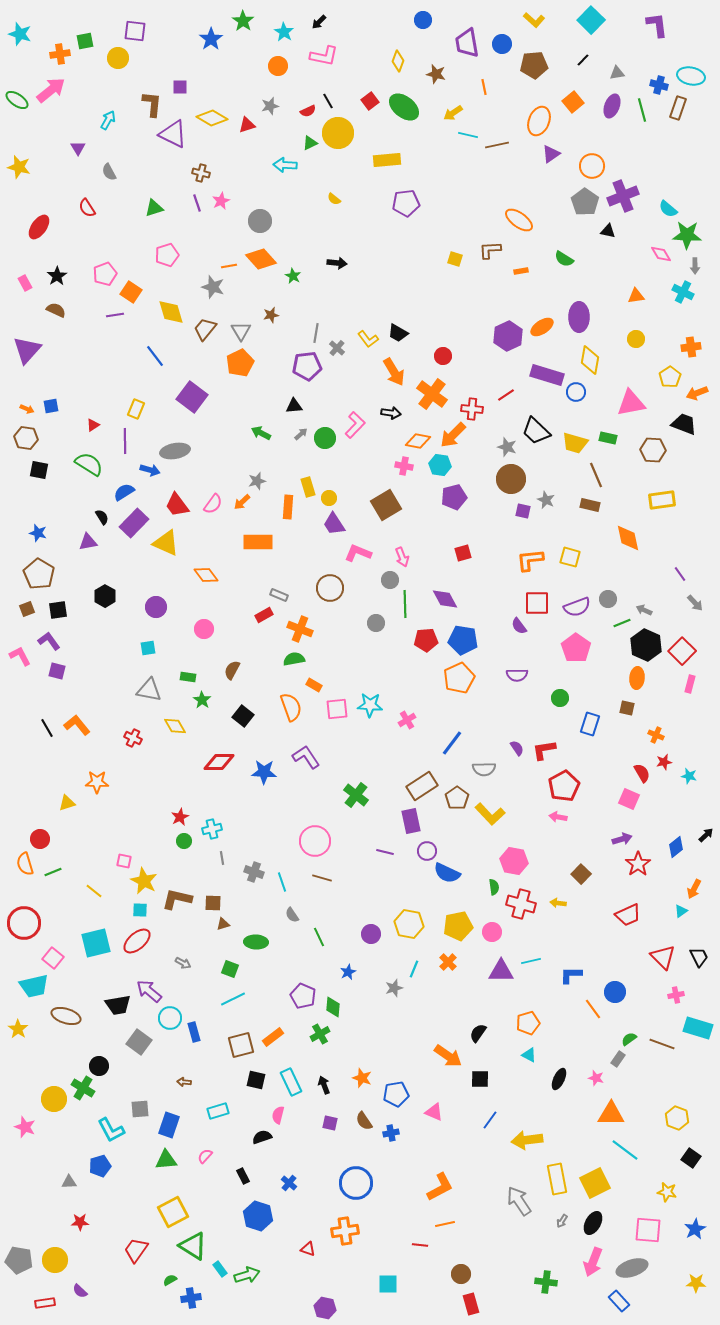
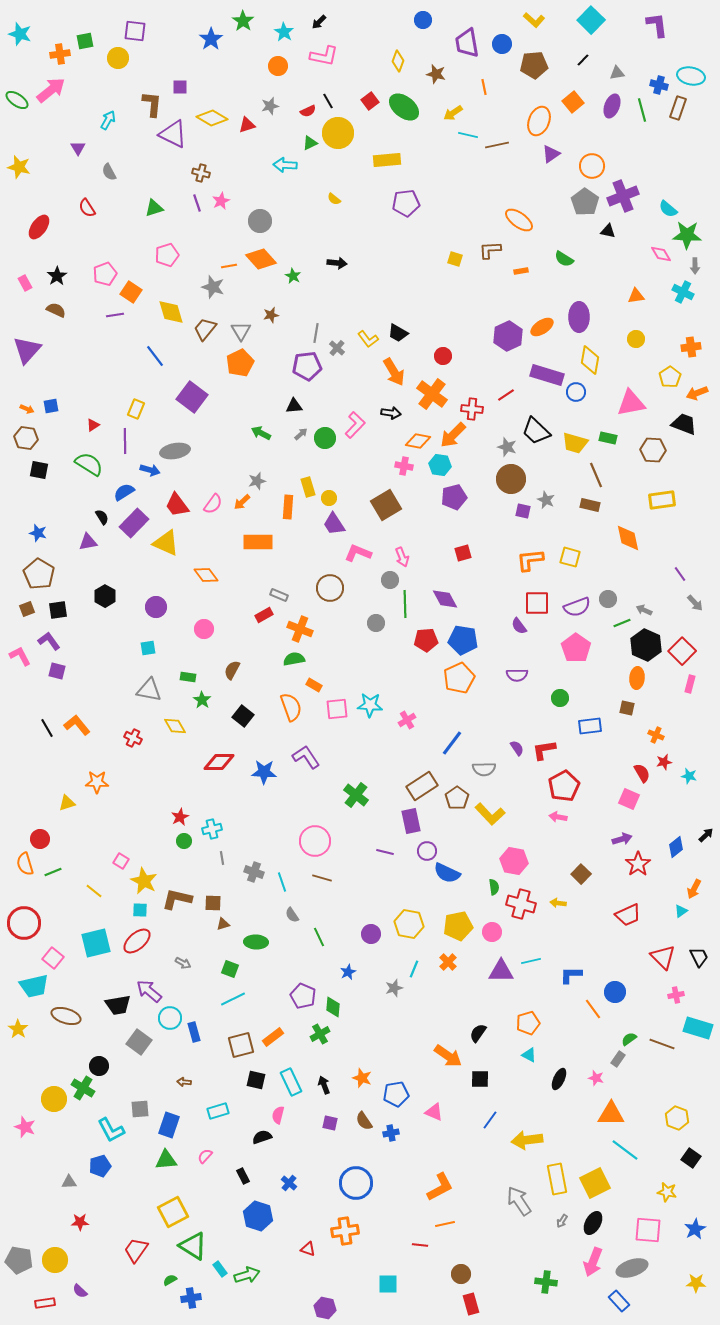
blue rectangle at (590, 724): moved 2 px down; rotated 65 degrees clockwise
pink square at (124, 861): moved 3 px left; rotated 21 degrees clockwise
